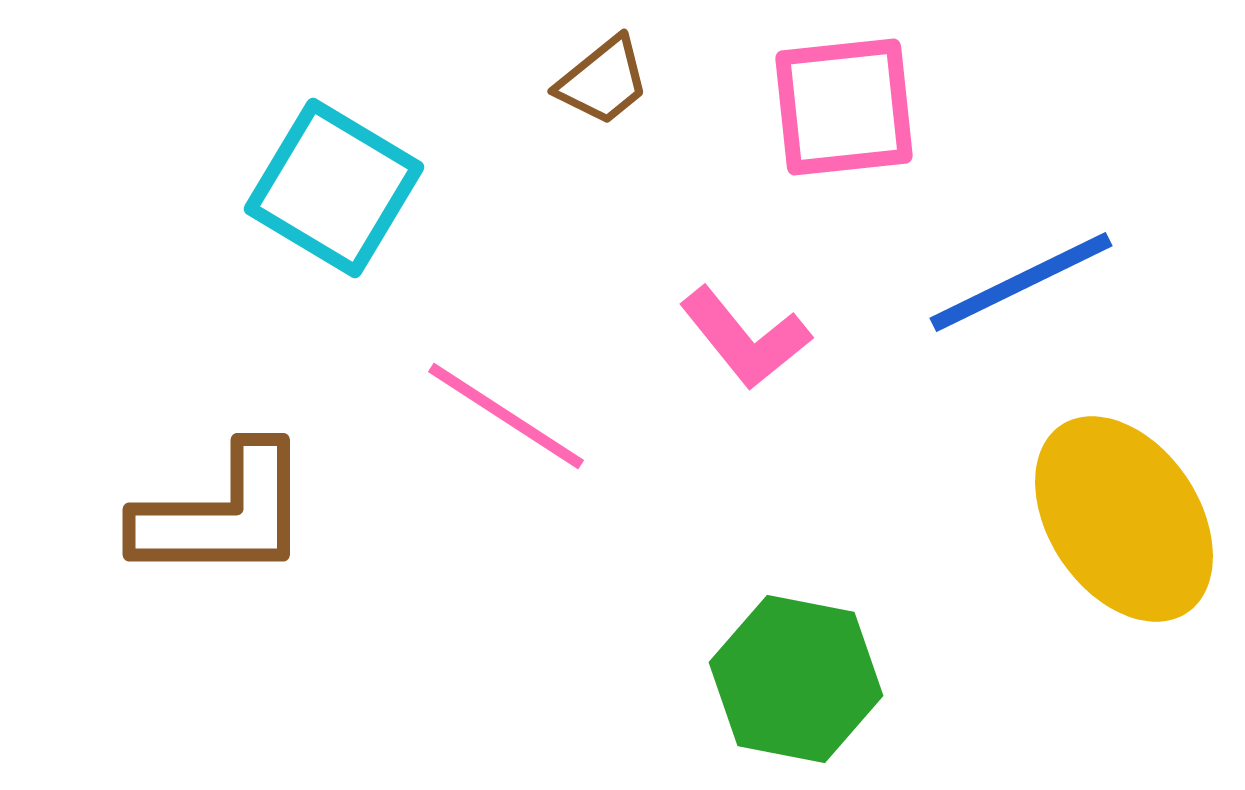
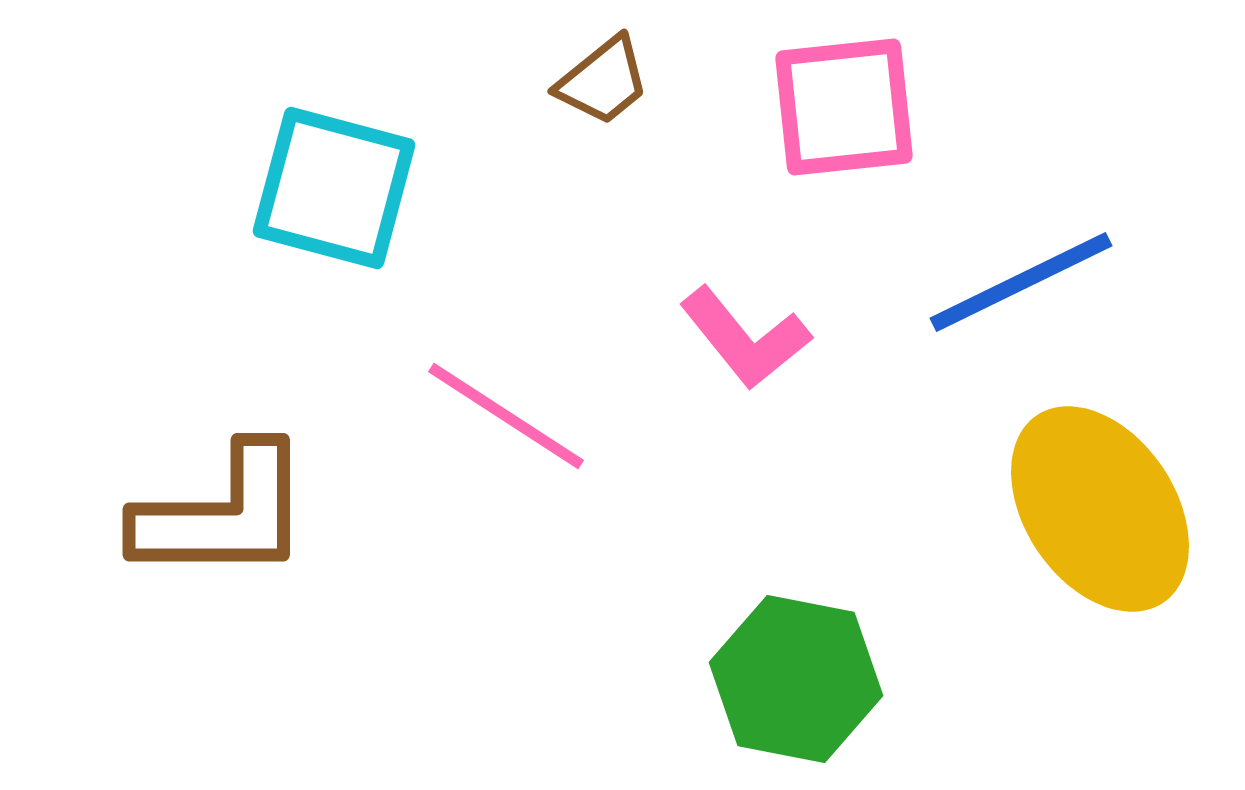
cyan square: rotated 16 degrees counterclockwise
yellow ellipse: moved 24 px left, 10 px up
